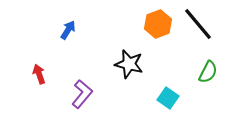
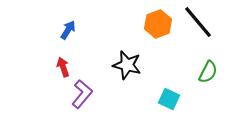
black line: moved 2 px up
black star: moved 2 px left, 1 px down
red arrow: moved 24 px right, 7 px up
cyan square: moved 1 px right, 1 px down; rotated 10 degrees counterclockwise
